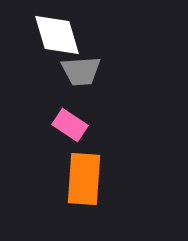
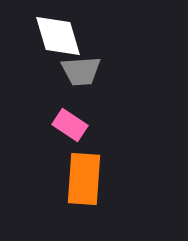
white diamond: moved 1 px right, 1 px down
